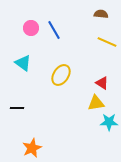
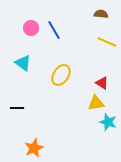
cyan star: moved 1 px left; rotated 18 degrees clockwise
orange star: moved 2 px right
